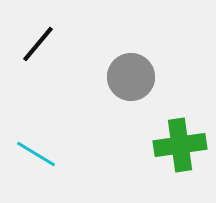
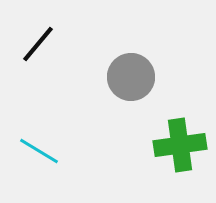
cyan line: moved 3 px right, 3 px up
